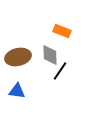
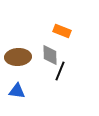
brown ellipse: rotated 10 degrees clockwise
black line: rotated 12 degrees counterclockwise
